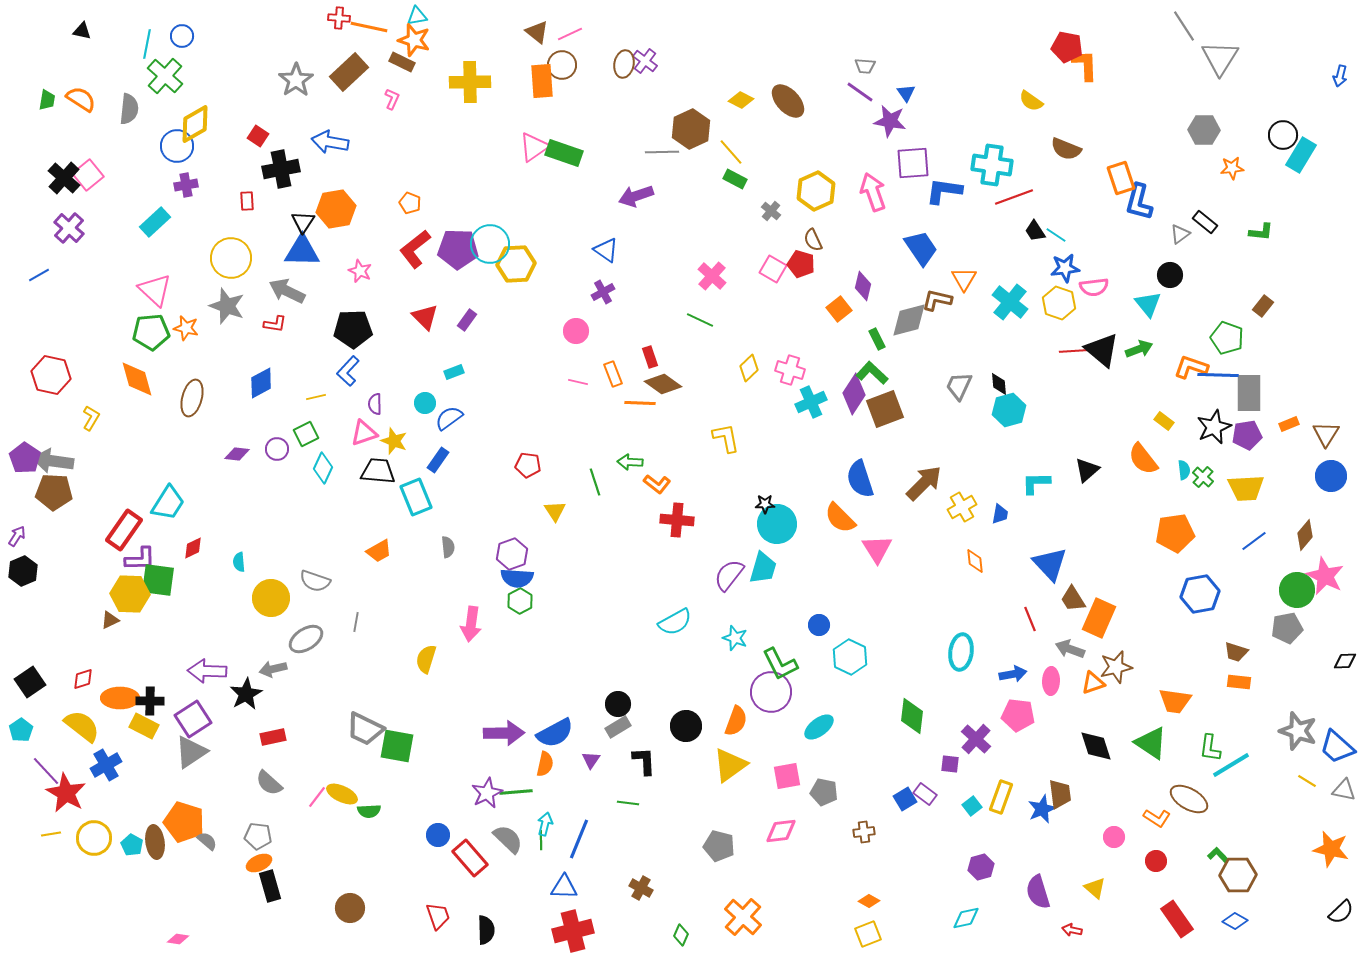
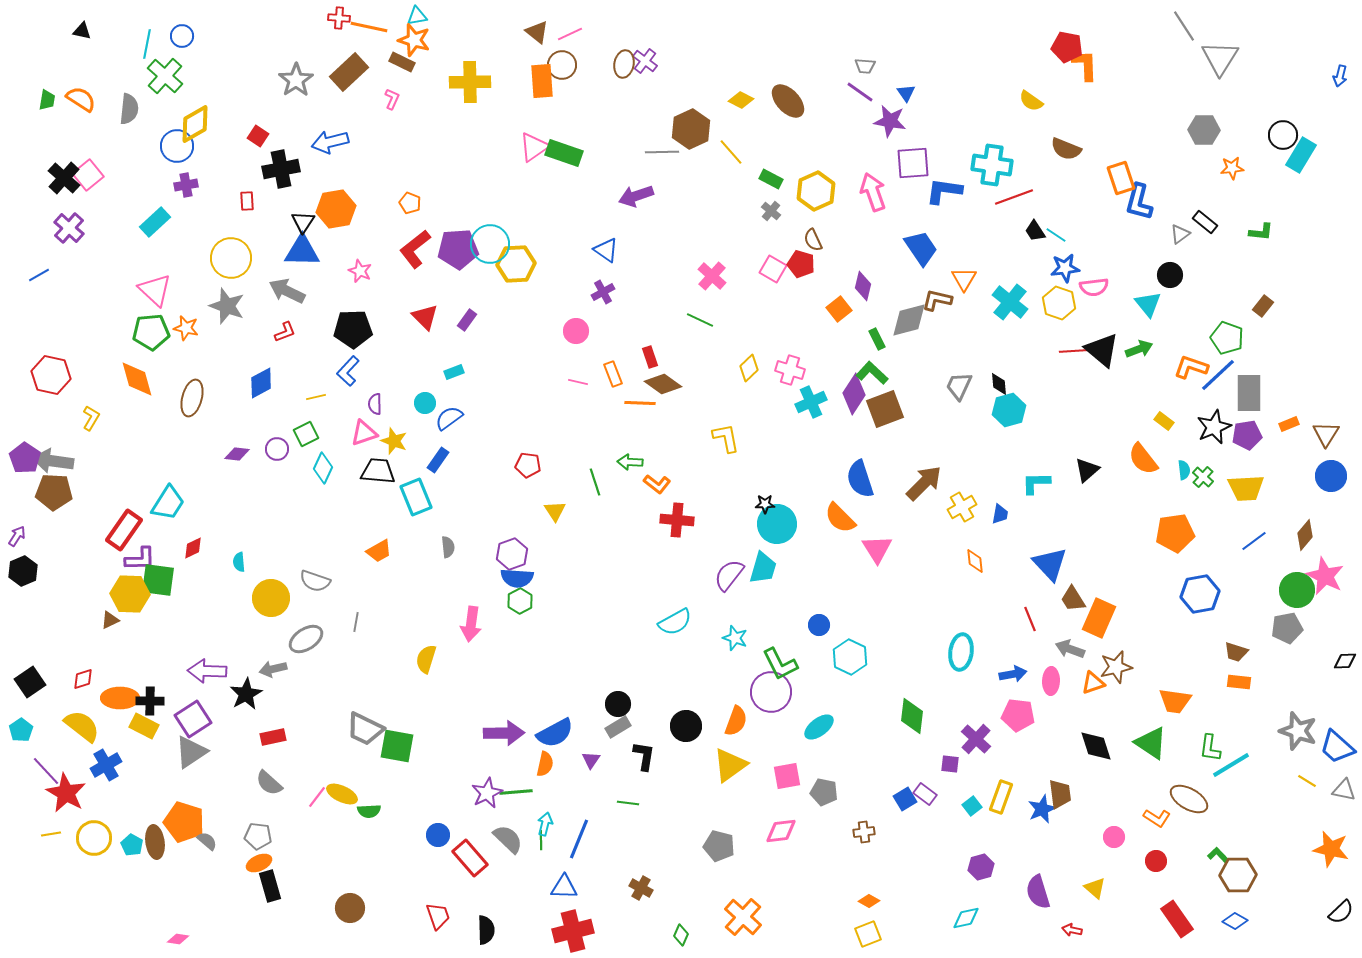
blue arrow at (330, 142): rotated 24 degrees counterclockwise
green rectangle at (735, 179): moved 36 px right
purple pentagon at (458, 249): rotated 6 degrees counterclockwise
red L-shape at (275, 324): moved 10 px right, 8 px down; rotated 30 degrees counterclockwise
blue line at (1218, 375): rotated 45 degrees counterclockwise
black L-shape at (644, 761): moved 5 px up; rotated 12 degrees clockwise
